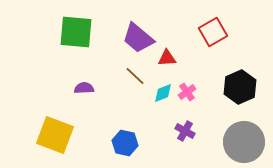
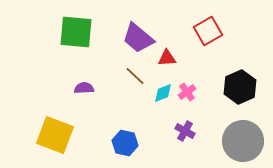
red square: moved 5 px left, 1 px up
gray circle: moved 1 px left, 1 px up
